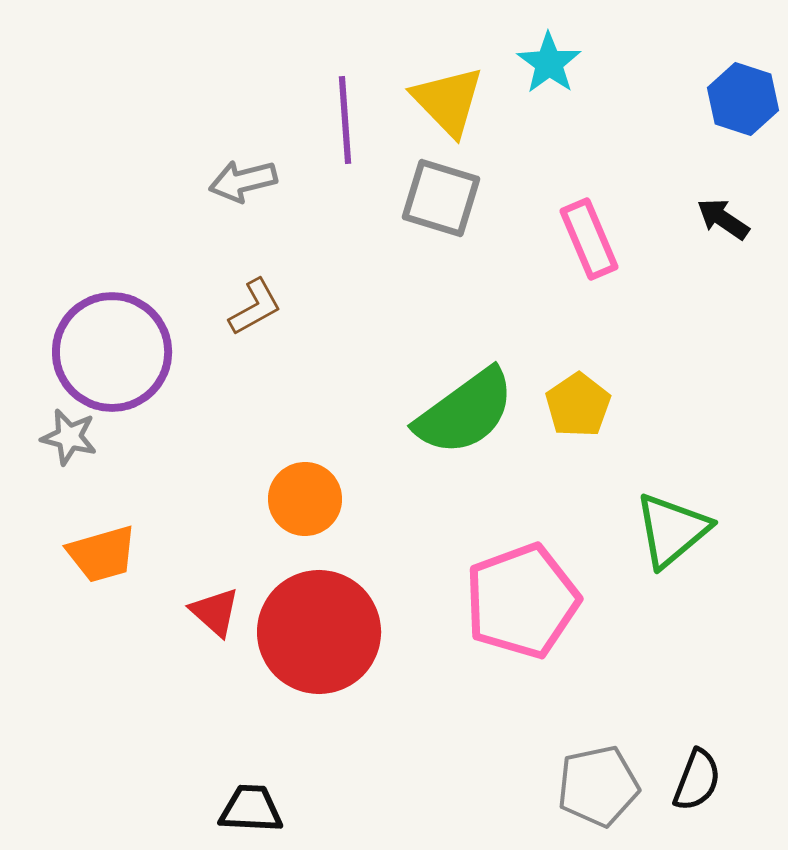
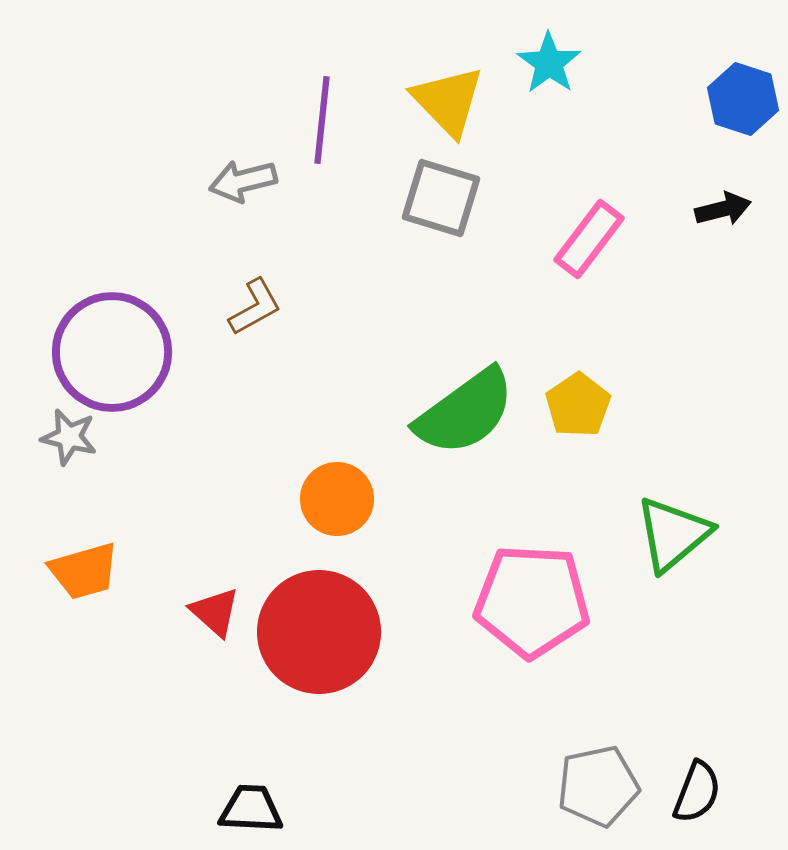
purple line: moved 23 px left; rotated 10 degrees clockwise
black arrow: moved 10 px up; rotated 132 degrees clockwise
pink rectangle: rotated 60 degrees clockwise
orange circle: moved 32 px right
green triangle: moved 1 px right, 4 px down
orange trapezoid: moved 18 px left, 17 px down
pink pentagon: moved 10 px right; rotated 23 degrees clockwise
black semicircle: moved 12 px down
